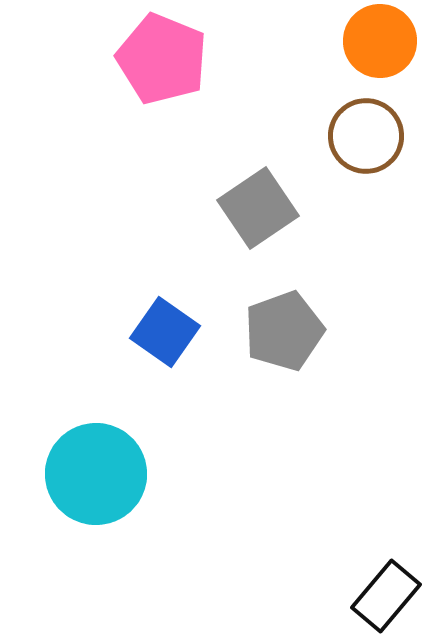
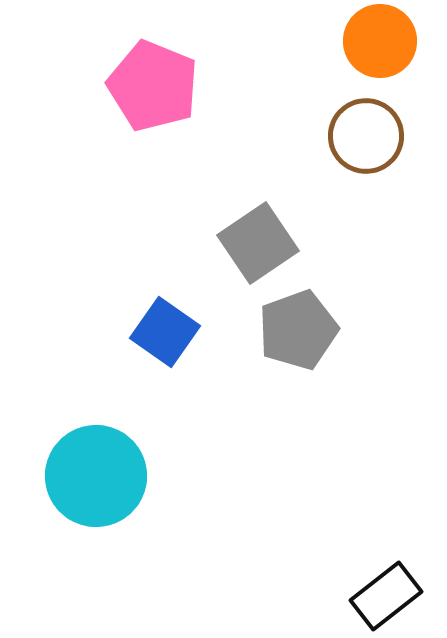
pink pentagon: moved 9 px left, 27 px down
gray square: moved 35 px down
gray pentagon: moved 14 px right, 1 px up
cyan circle: moved 2 px down
black rectangle: rotated 12 degrees clockwise
